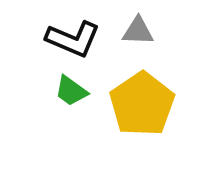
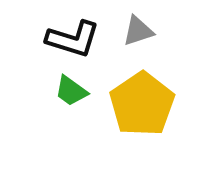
gray triangle: rotated 20 degrees counterclockwise
black L-shape: rotated 6 degrees counterclockwise
